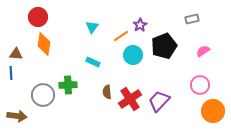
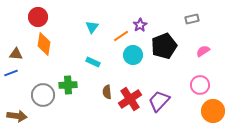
blue line: rotated 72 degrees clockwise
